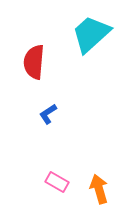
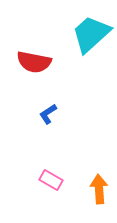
red semicircle: rotated 84 degrees counterclockwise
pink rectangle: moved 6 px left, 2 px up
orange arrow: rotated 12 degrees clockwise
